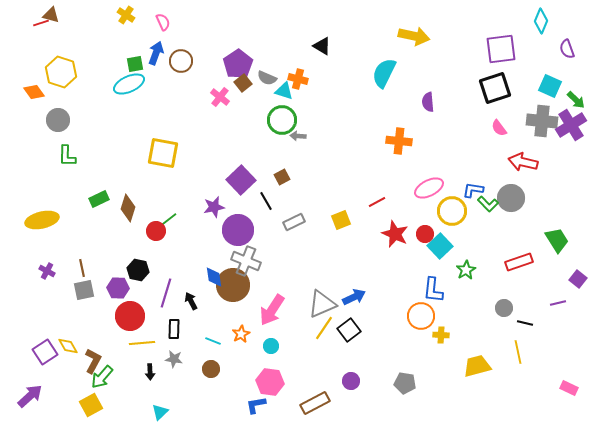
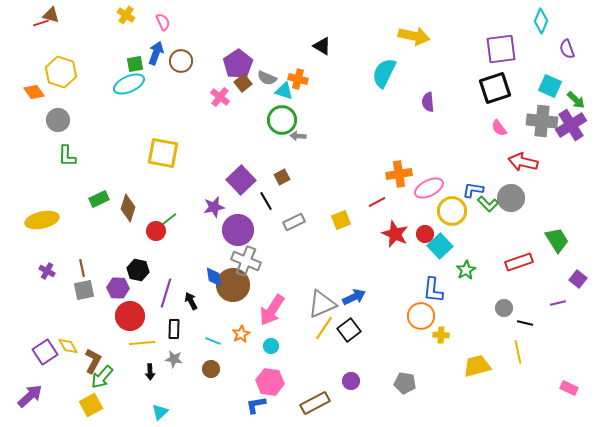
orange cross at (399, 141): moved 33 px down; rotated 15 degrees counterclockwise
